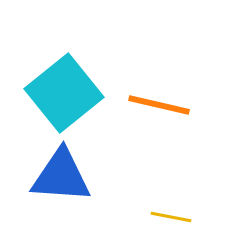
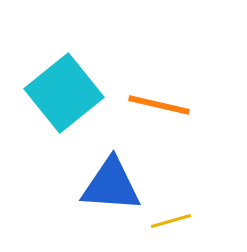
blue triangle: moved 50 px right, 9 px down
yellow line: moved 4 px down; rotated 27 degrees counterclockwise
